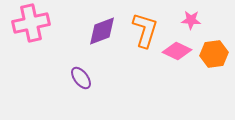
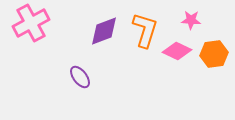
pink cross: rotated 15 degrees counterclockwise
purple diamond: moved 2 px right
purple ellipse: moved 1 px left, 1 px up
